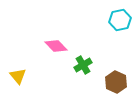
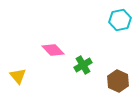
pink diamond: moved 3 px left, 4 px down
brown hexagon: moved 2 px right, 1 px up
